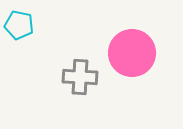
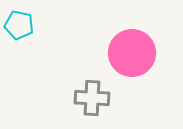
gray cross: moved 12 px right, 21 px down
